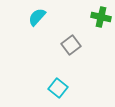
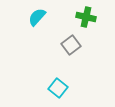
green cross: moved 15 px left
